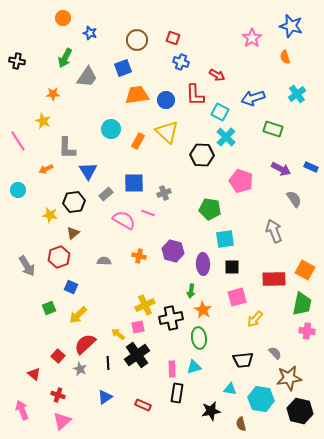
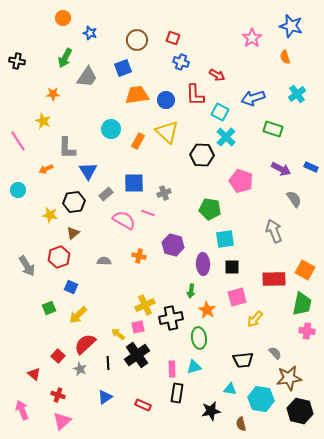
purple hexagon at (173, 251): moved 6 px up
orange star at (203, 310): moved 4 px right
